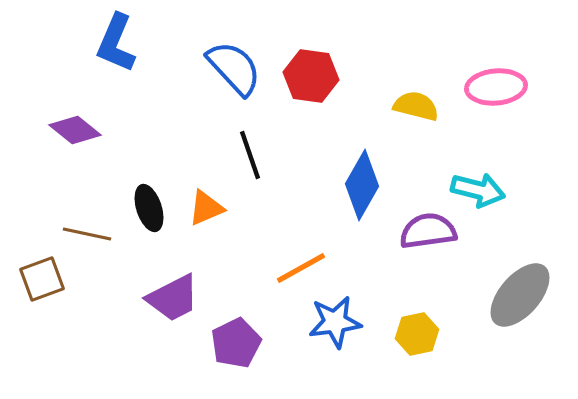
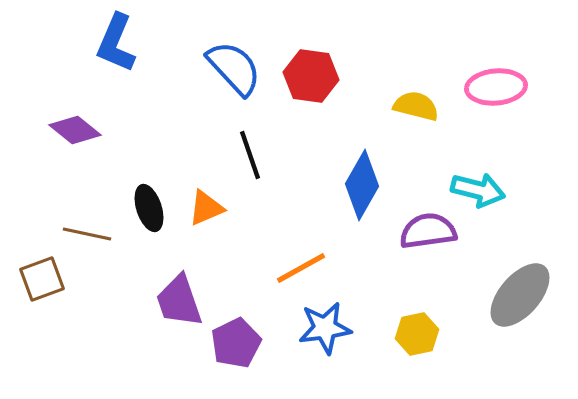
purple trapezoid: moved 6 px right, 3 px down; rotated 98 degrees clockwise
blue star: moved 10 px left, 6 px down
